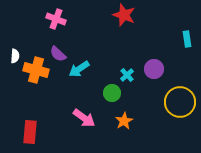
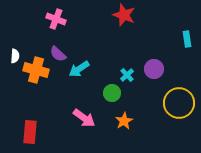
yellow circle: moved 1 px left, 1 px down
